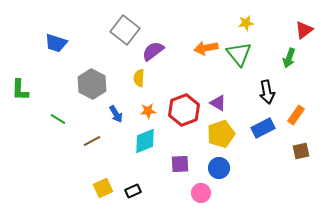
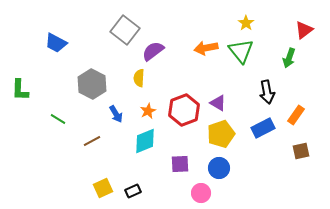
yellow star: rotated 28 degrees counterclockwise
blue trapezoid: rotated 10 degrees clockwise
green triangle: moved 2 px right, 3 px up
orange star: rotated 21 degrees counterclockwise
